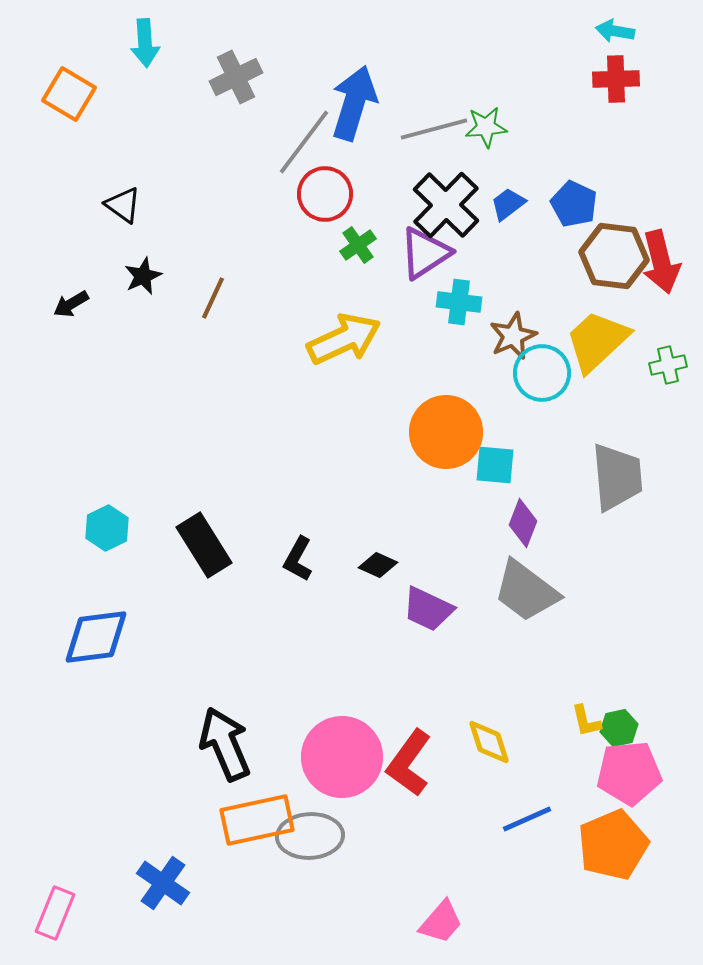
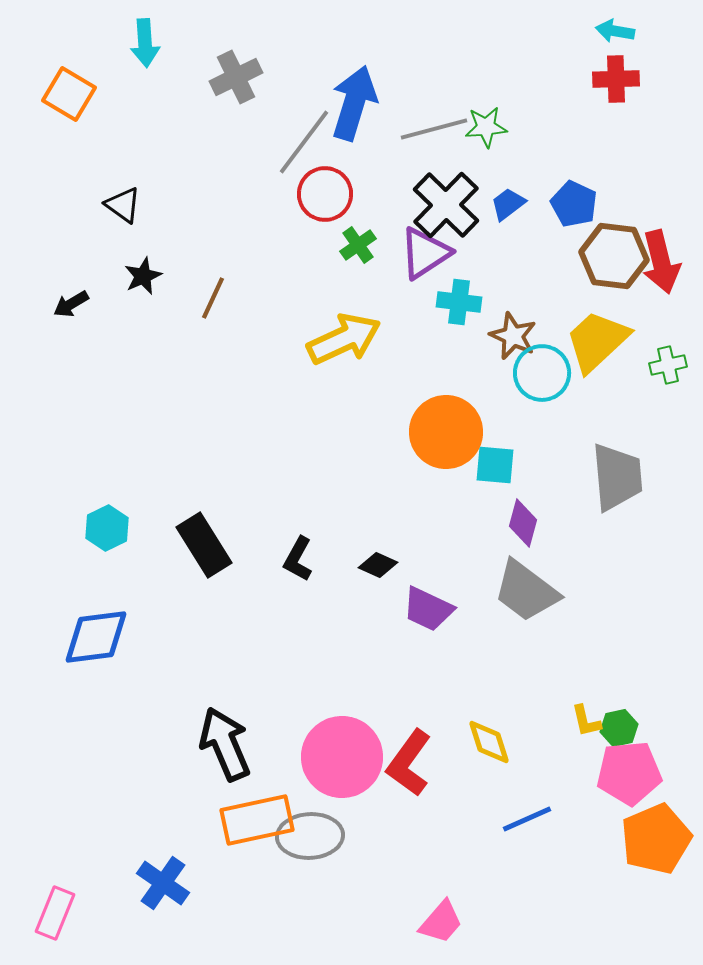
brown star at (513, 336): rotated 24 degrees counterclockwise
purple diamond at (523, 523): rotated 6 degrees counterclockwise
orange pentagon at (613, 845): moved 43 px right, 6 px up
